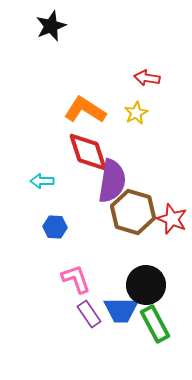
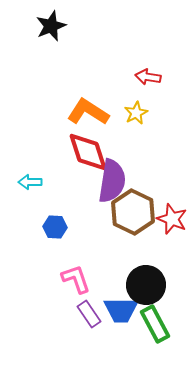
red arrow: moved 1 px right, 1 px up
orange L-shape: moved 3 px right, 2 px down
cyan arrow: moved 12 px left, 1 px down
brown hexagon: rotated 9 degrees clockwise
